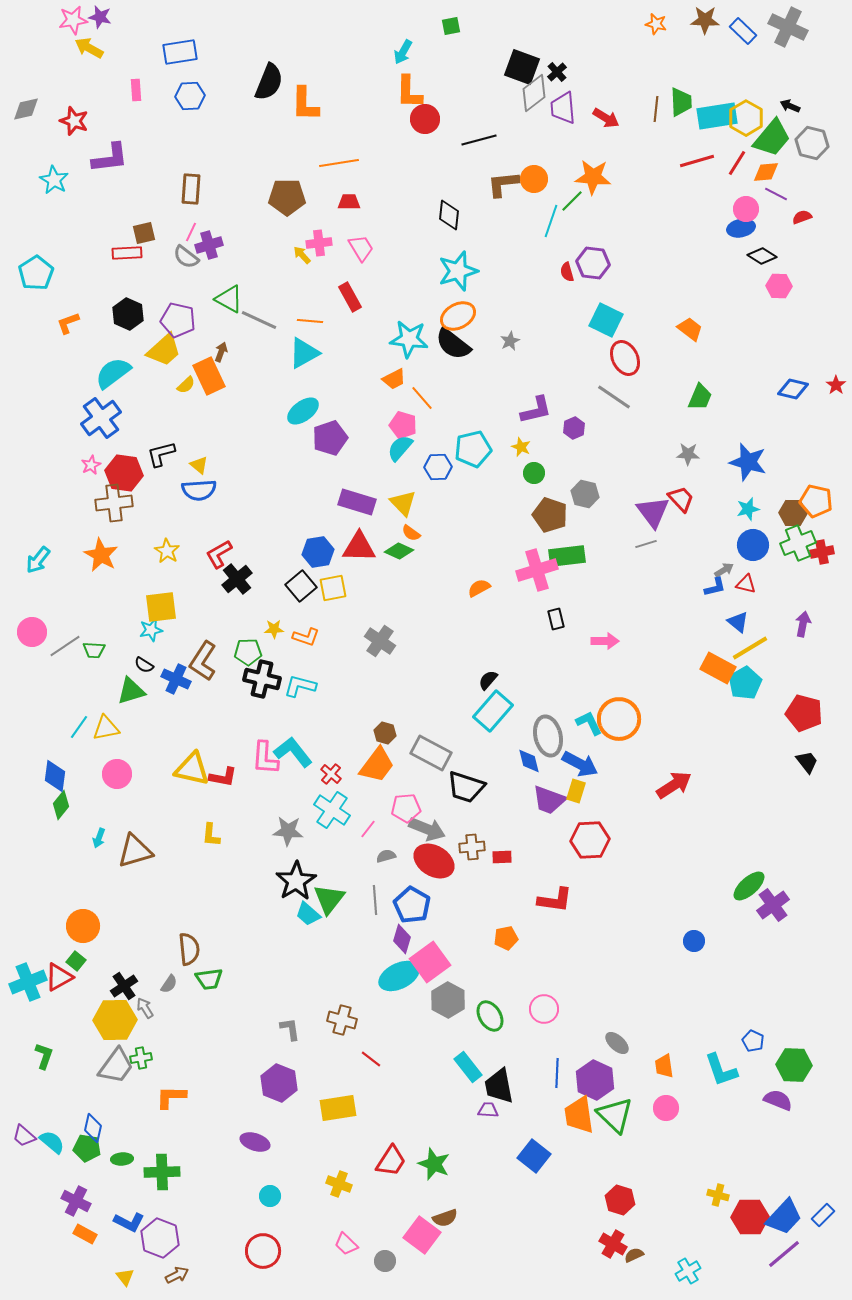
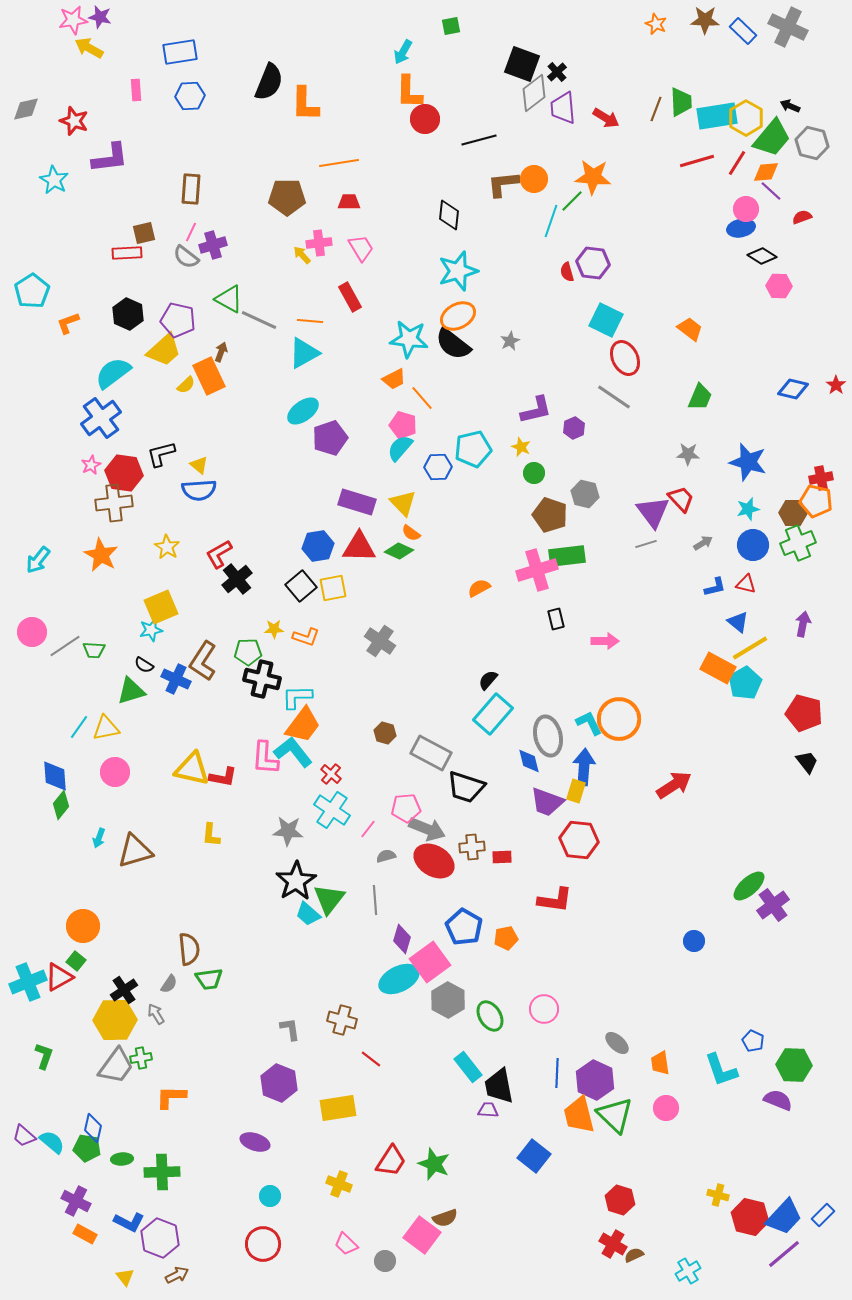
orange star at (656, 24): rotated 10 degrees clockwise
black square at (522, 67): moved 3 px up
brown line at (656, 109): rotated 15 degrees clockwise
purple line at (776, 194): moved 5 px left, 3 px up; rotated 15 degrees clockwise
purple cross at (209, 245): moved 4 px right
cyan pentagon at (36, 273): moved 4 px left, 18 px down
yellow star at (167, 551): moved 4 px up
blue hexagon at (318, 552): moved 6 px up
red cross at (822, 552): moved 1 px left, 74 px up
gray arrow at (724, 570): moved 21 px left, 27 px up
yellow square at (161, 607): rotated 16 degrees counterclockwise
cyan L-shape at (300, 686): moved 3 px left, 11 px down; rotated 16 degrees counterclockwise
cyan rectangle at (493, 711): moved 3 px down
blue arrow at (580, 764): moved 4 px right, 3 px down; rotated 114 degrees counterclockwise
orange trapezoid at (377, 765): moved 74 px left, 40 px up
pink circle at (117, 774): moved 2 px left, 2 px up
blue diamond at (55, 776): rotated 12 degrees counterclockwise
purple trapezoid at (549, 800): moved 2 px left, 2 px down
red hexagon at (590, 840): moved 11 px left; rotated 9 degrees clockwise
blue pentagon at (412, 905): moved 52 px right, 22 px down
cyan ellipse at (399, 976): moved 3 px down
black cross at (124, 986): moved 4 px down
gray arrow at (145, 1008): moved 11 px right, 6 px down
orange trapezoid at (664, 1066): moved 4 px left, 3 px up
orange trapezoid at (579, 1115): rotated 6 degrees counterclockwise
red hexagon at (750, 1217): rotated 15 degrees clockwise
red circle at (263, 1251): moved 7 px up
